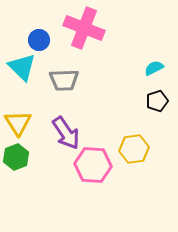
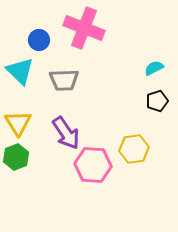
cyan triangle: moved 2 px left, 4 px down
